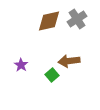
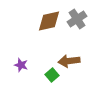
purple star: rotated 16 degrees counterclockwise
